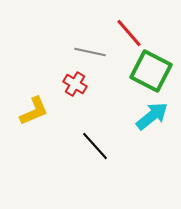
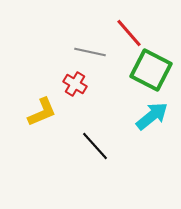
green square: moved 1 px up
yellow L-shape: moved 8 px right, 1 px down
